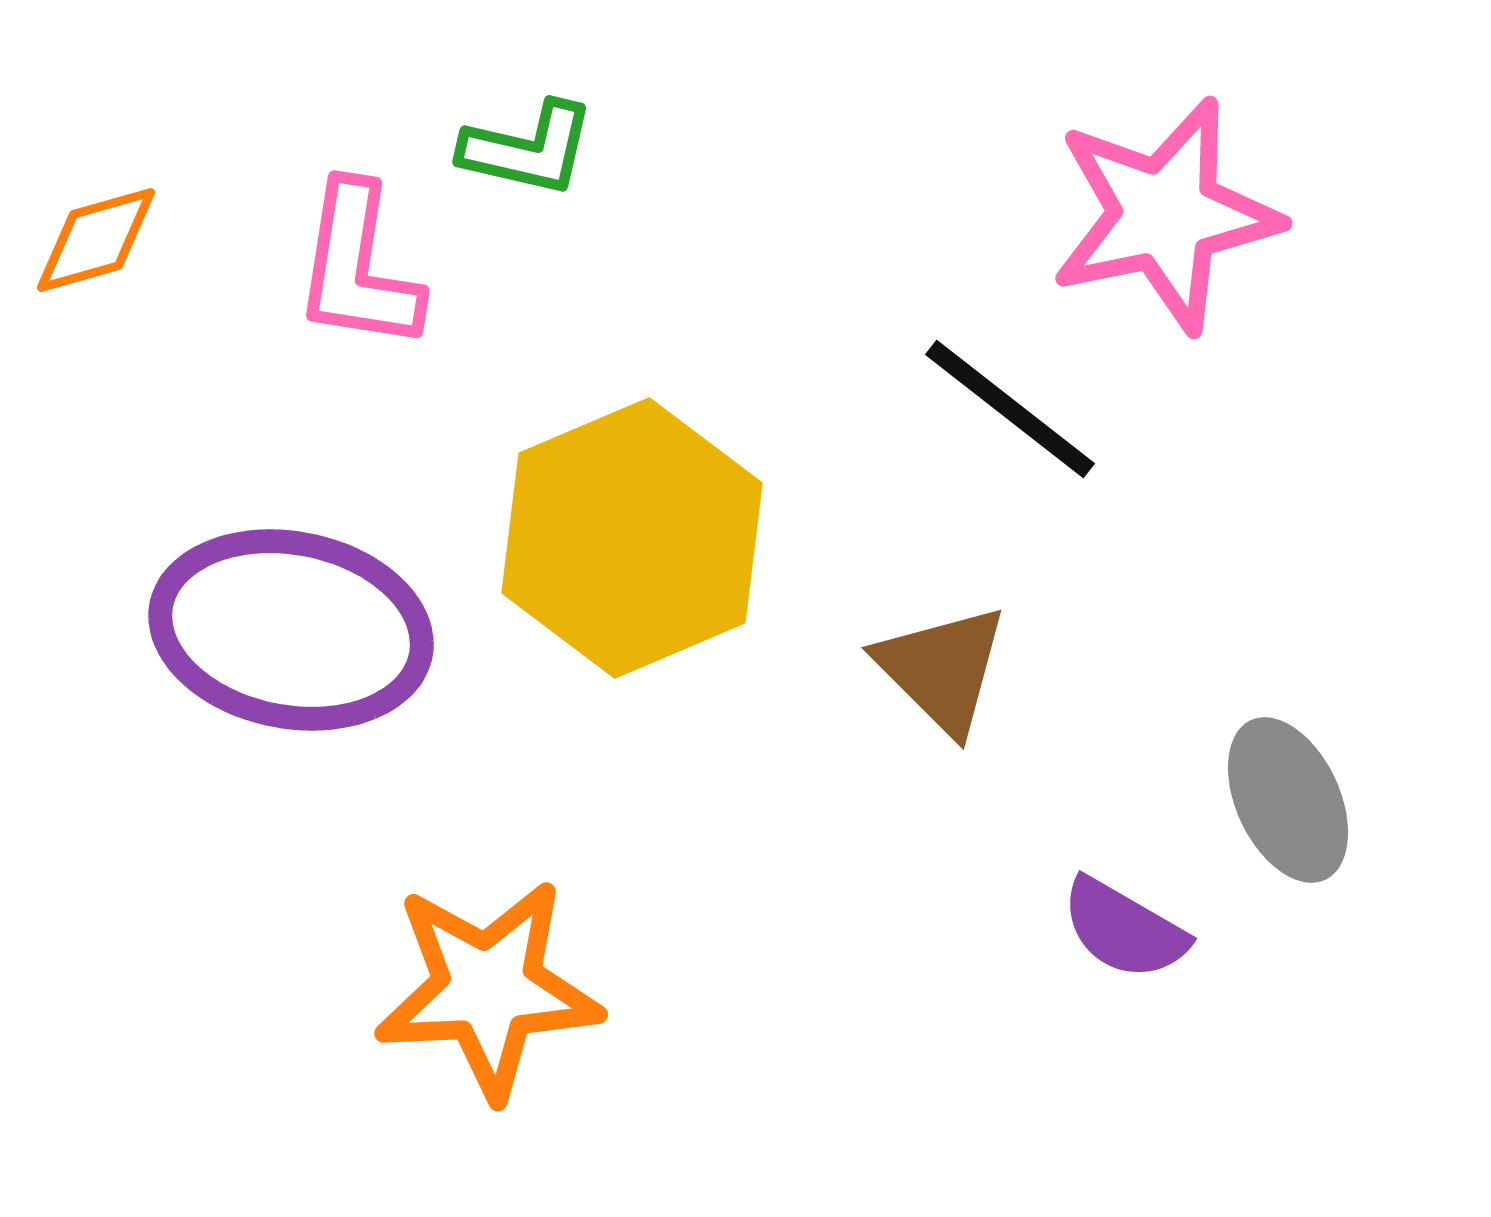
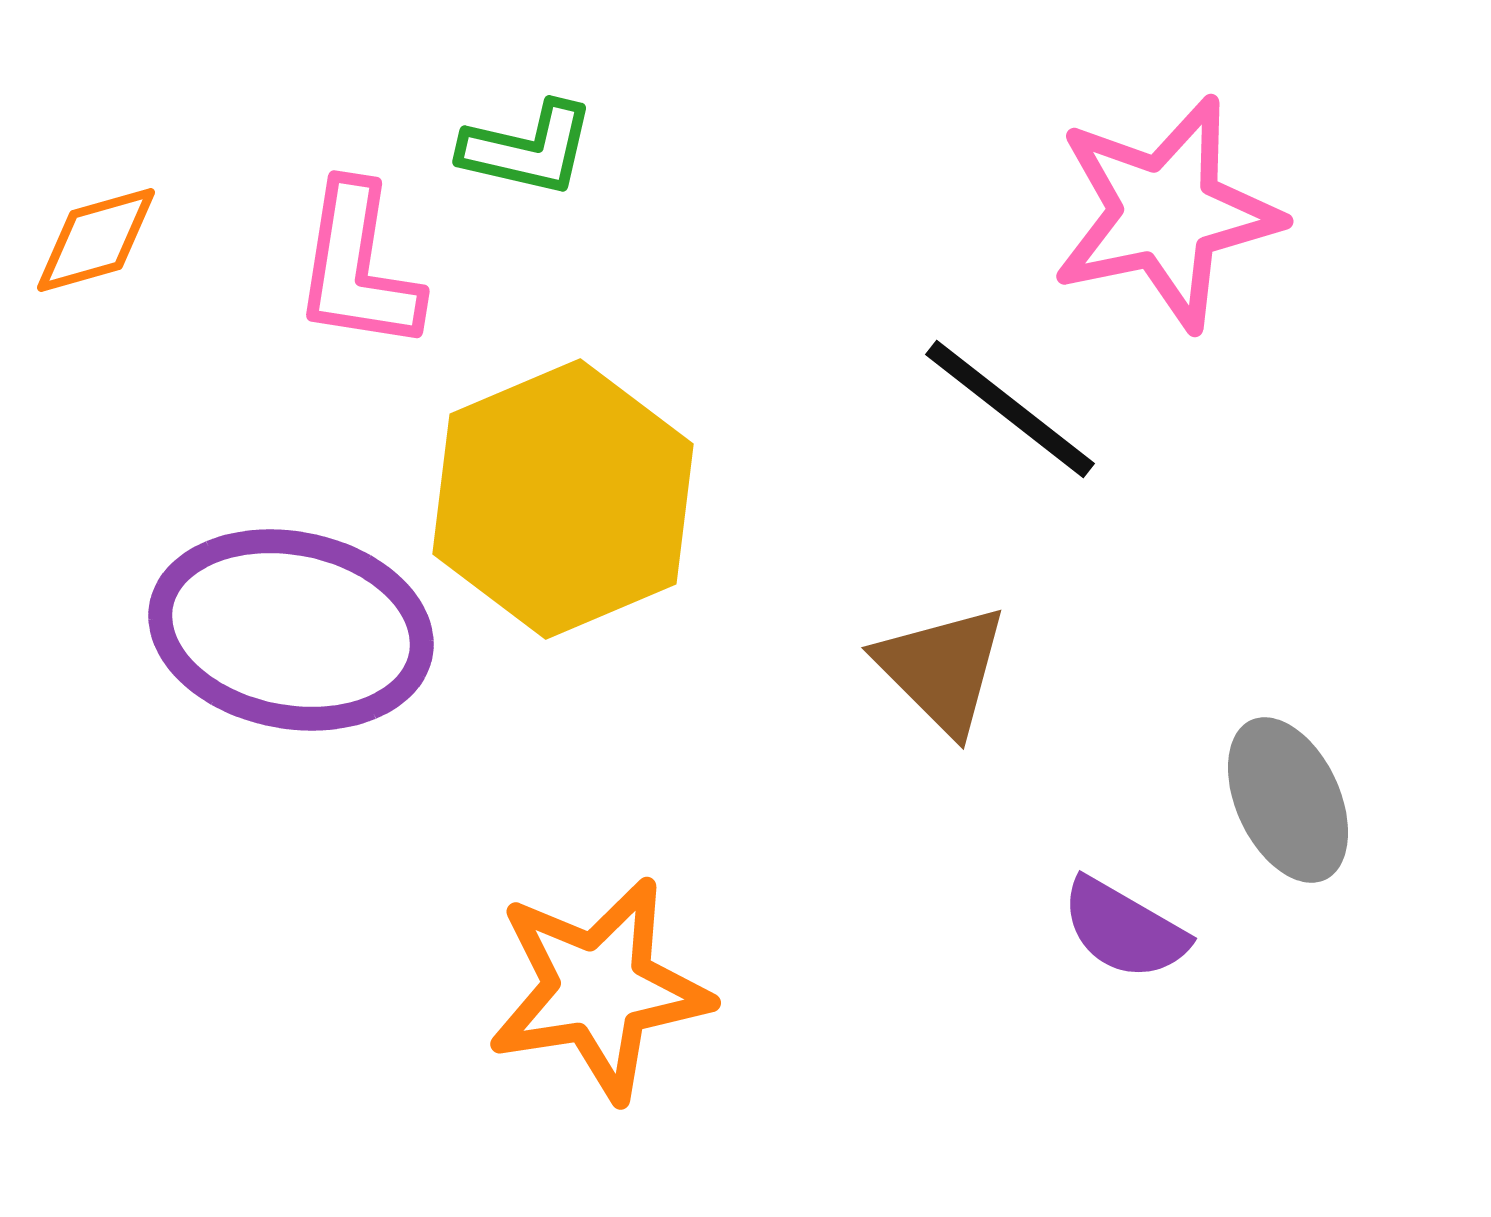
pink star: moved 1 px right, 2 px up
yellow hexagon: moved 69 px left, 39 px up
orange star: moved 111 px right; rotated 6 degrees counterclockwise
